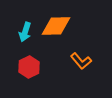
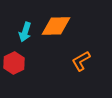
orange L-shape: rotated 100 degrees clockwise
red hexagon: moved 15 px left, 4 px up
